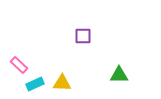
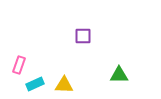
pink rectangle: rotated 66 degrees clockwise
yellow triangle: moved 2 px right, 2 px down
